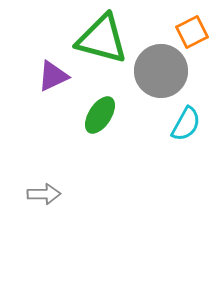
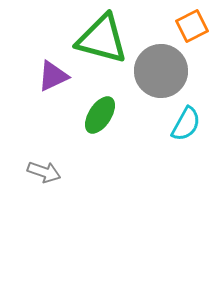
orange square: moved 6 px up
gray arrow: moved 22 px up; rotated 20 degrees clockwise
